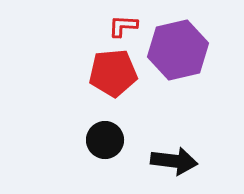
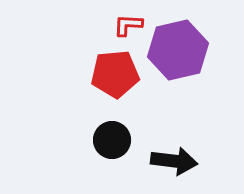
red L-shape: moved 5 px right, 1 px up
red pentagon: moved 2 px right, 1 px down
black circle: moved 7 px right
